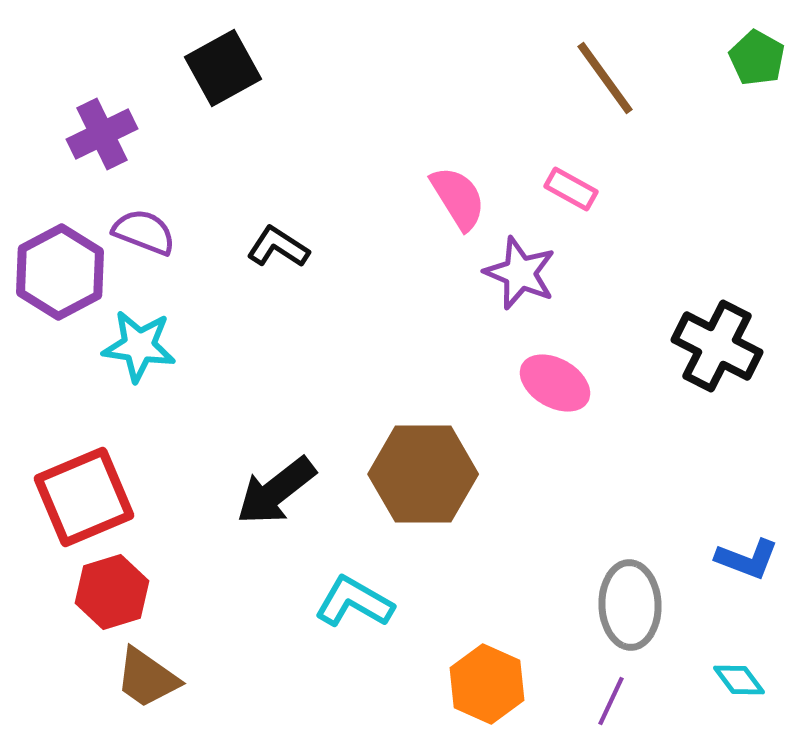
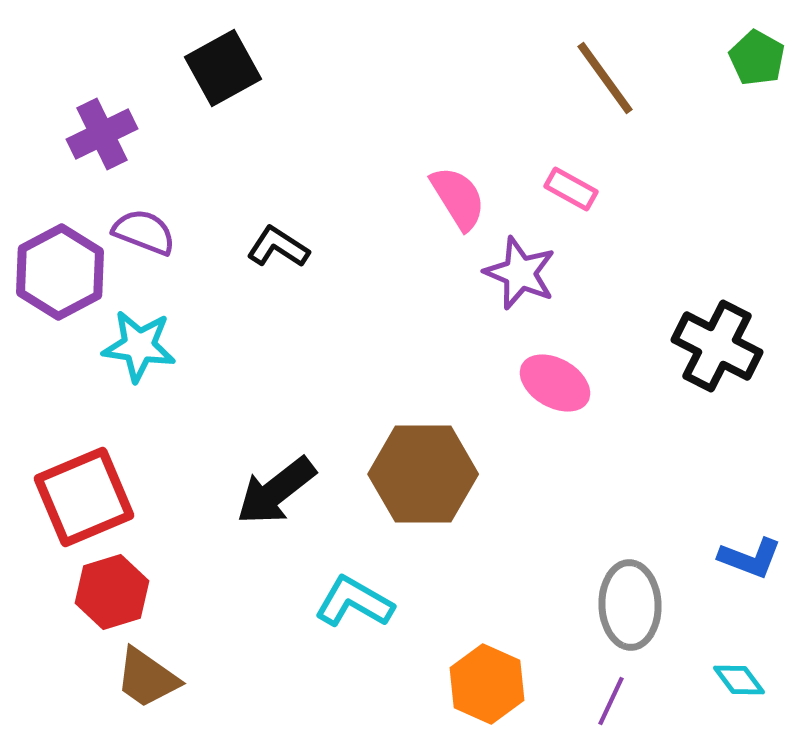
blue L-shape: moved 3 px right, 1 px up
